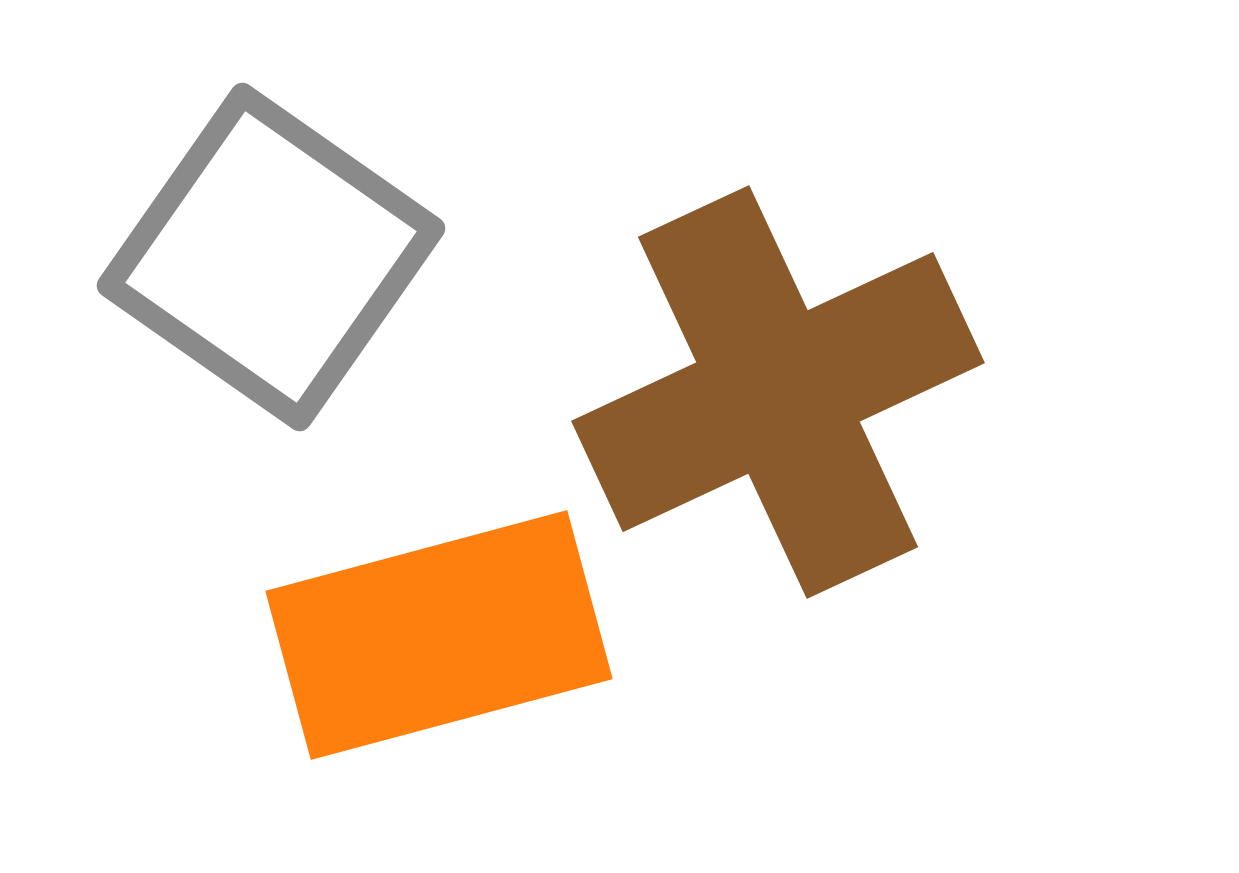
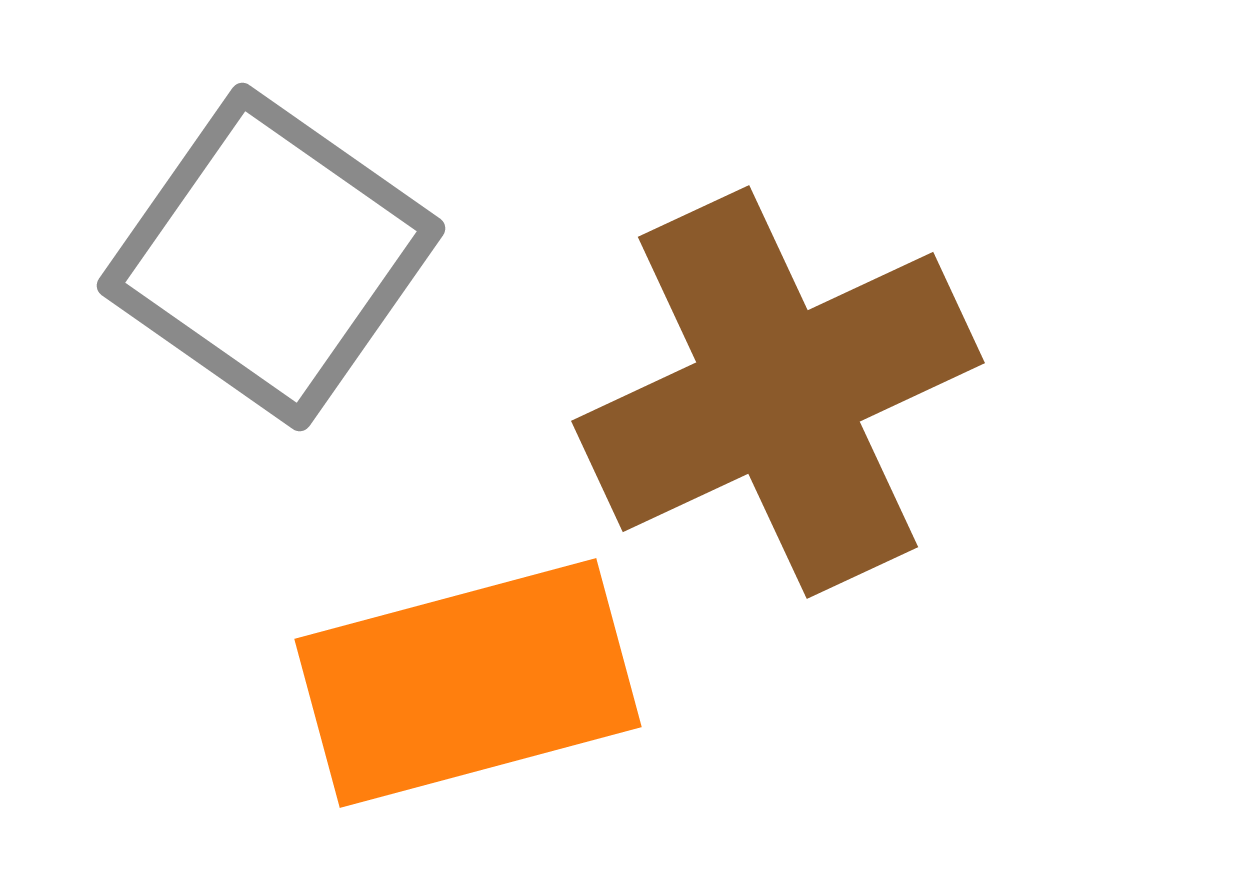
orange rectangle: moved 29 px right, 48 px down
